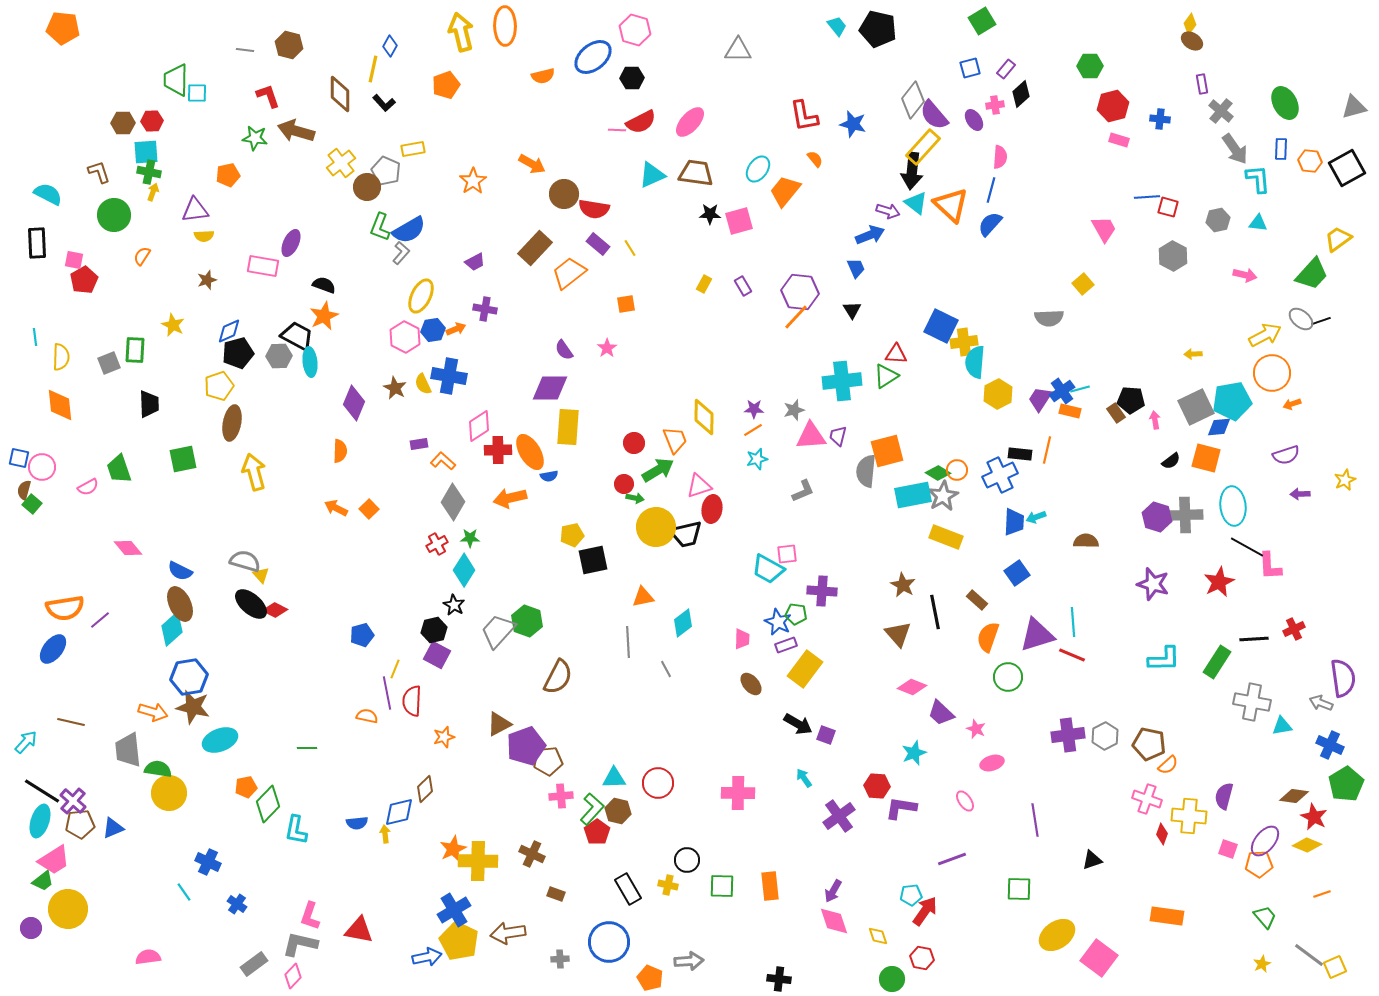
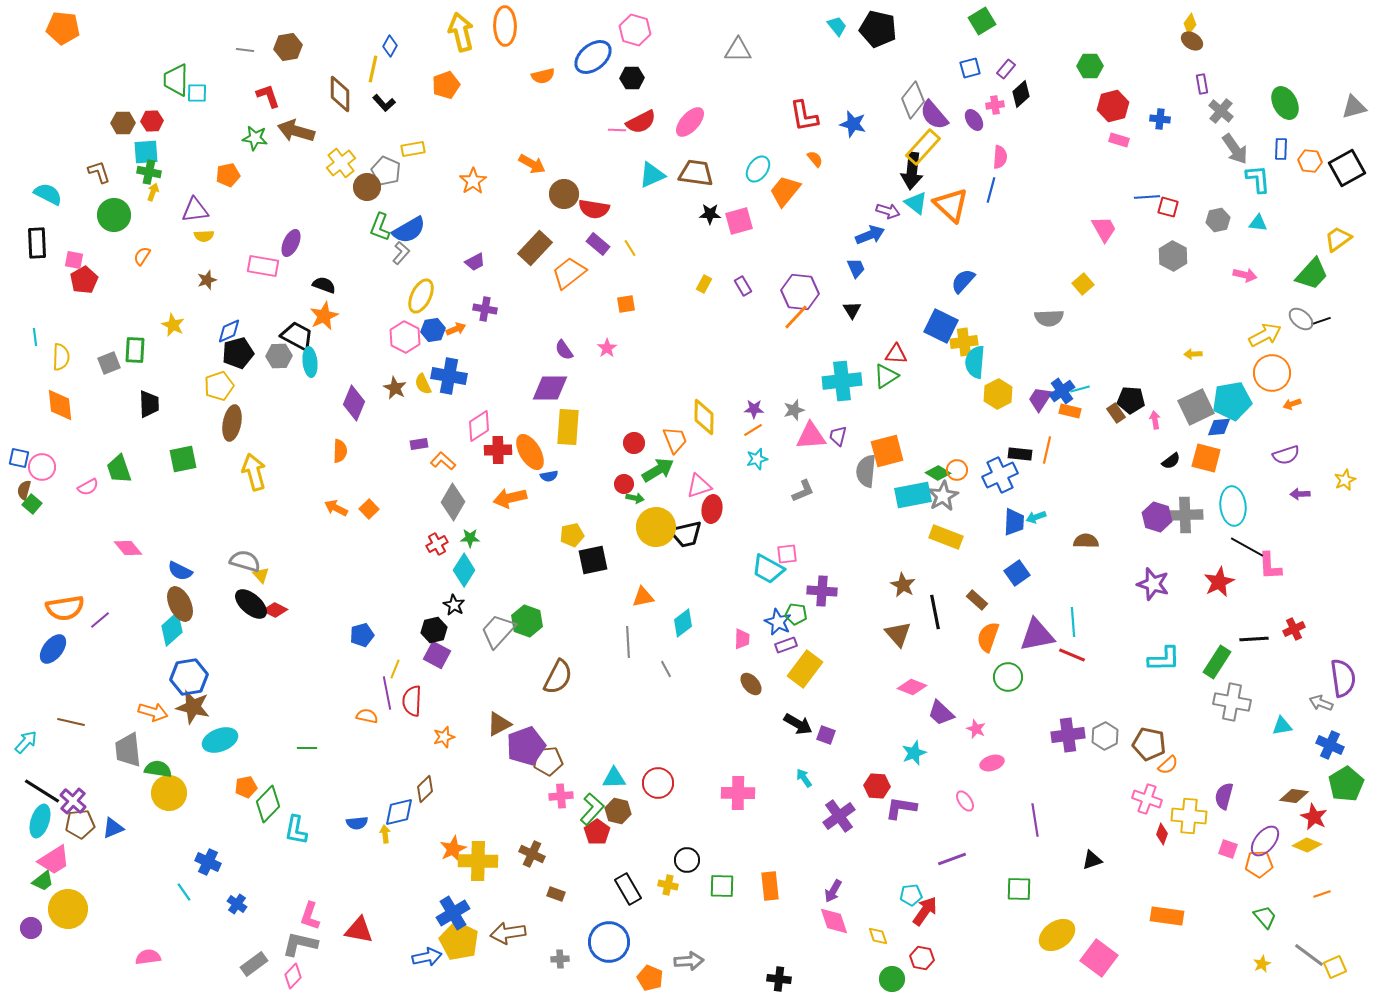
brown hexagon at (289, 45): moved 1 px left, 2 px down; rotated 24 degrees counterclockwise
blue semicircle at (990, 224): moved 27 px left, 57 px down
purple triangle at (1037, 635): rotated 6 degrees clockwise
gray cross at (1252, 702): moved 20 px left
blue cross at (454, 910): moved 1 px left, 3 px down
